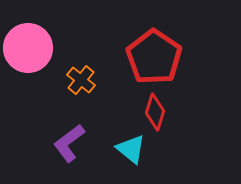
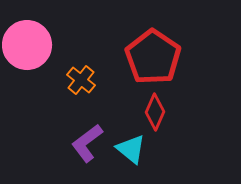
pink circle: moved 1 px left, 3 px up
red pentagon: moved 1 px left
red diamond: rotated 6 degrees clockwise
purple L-shape: moved 18 px right
